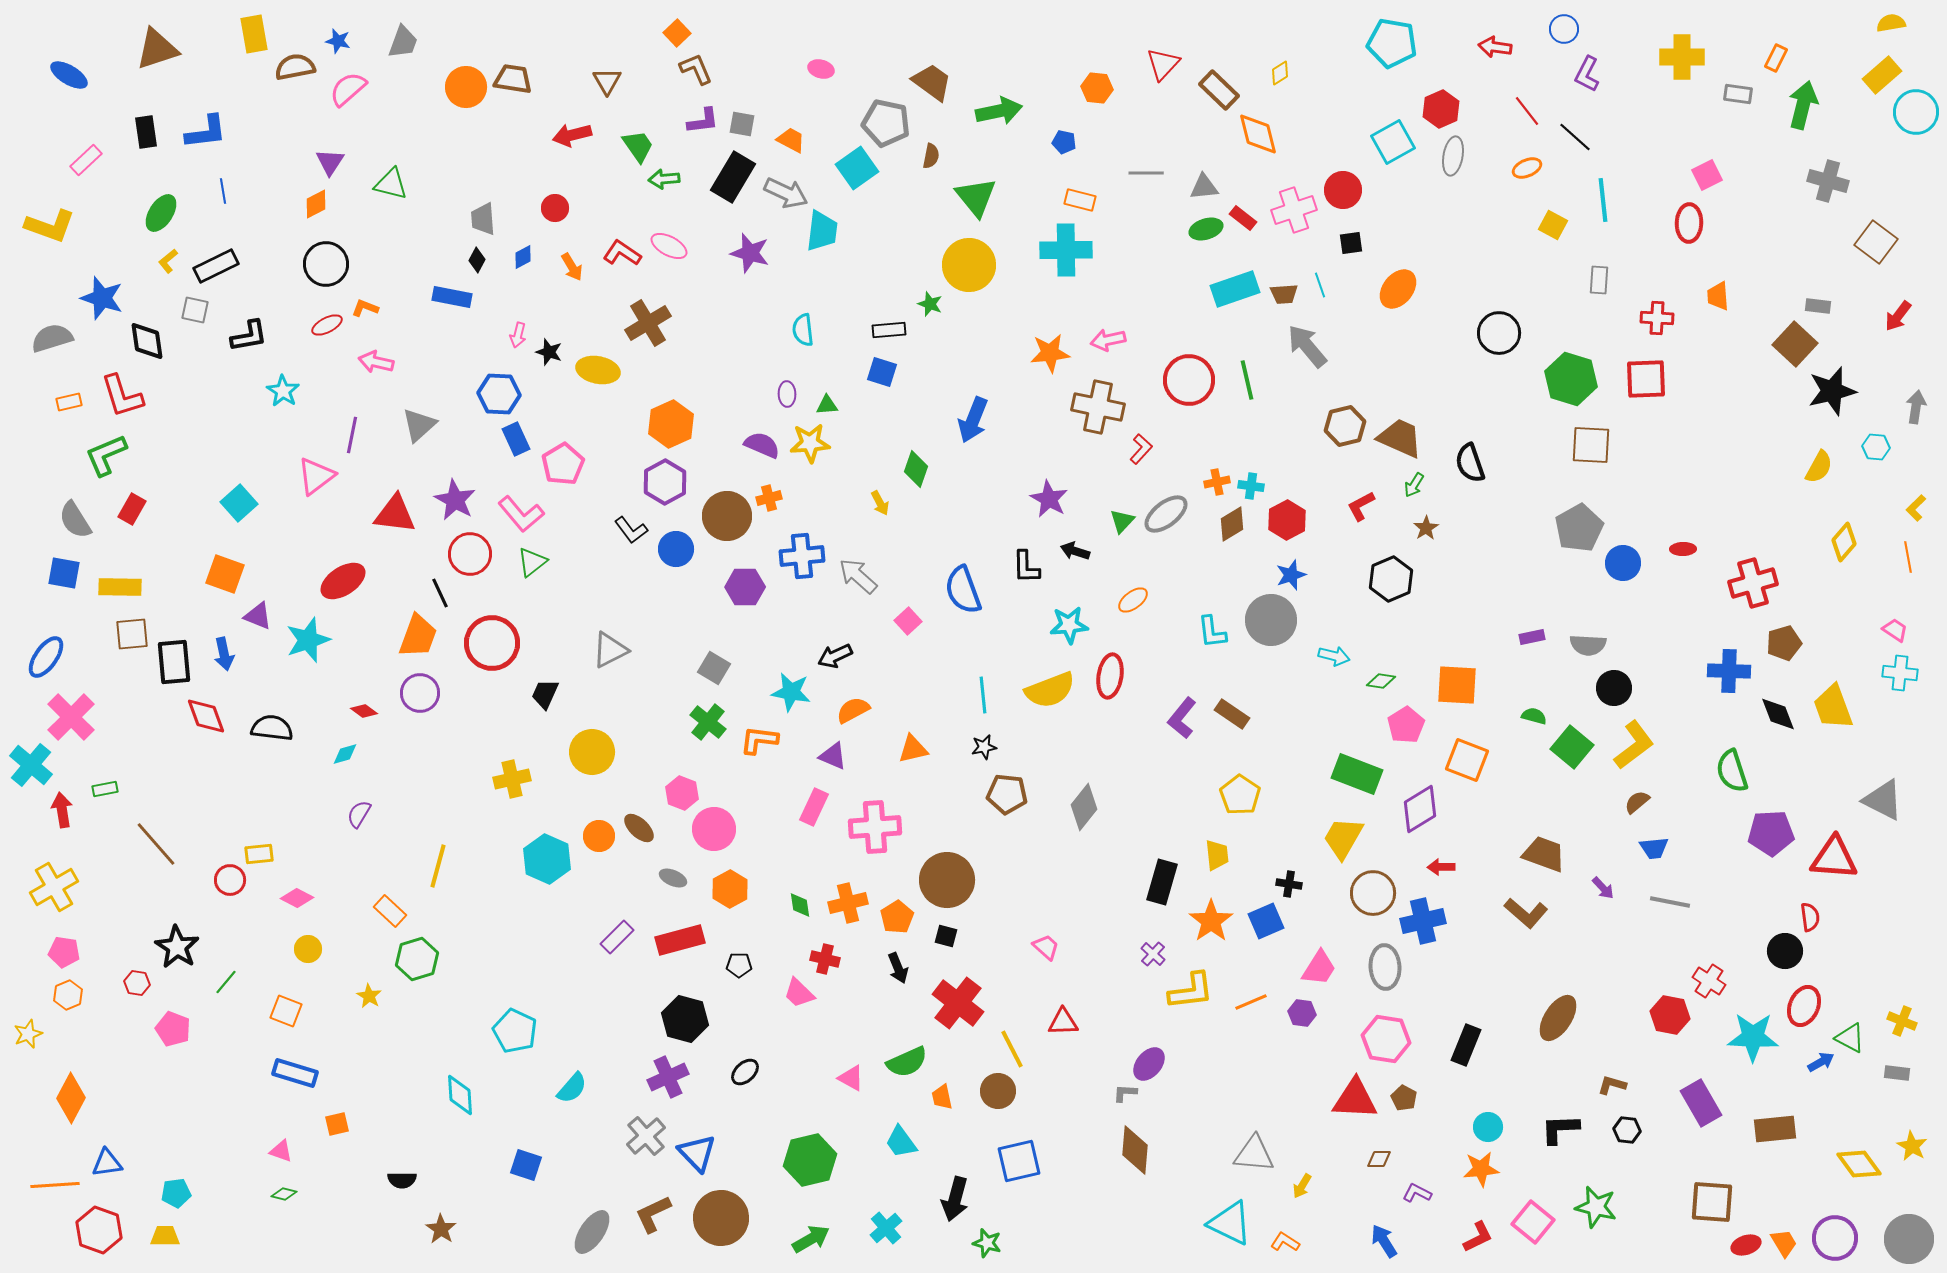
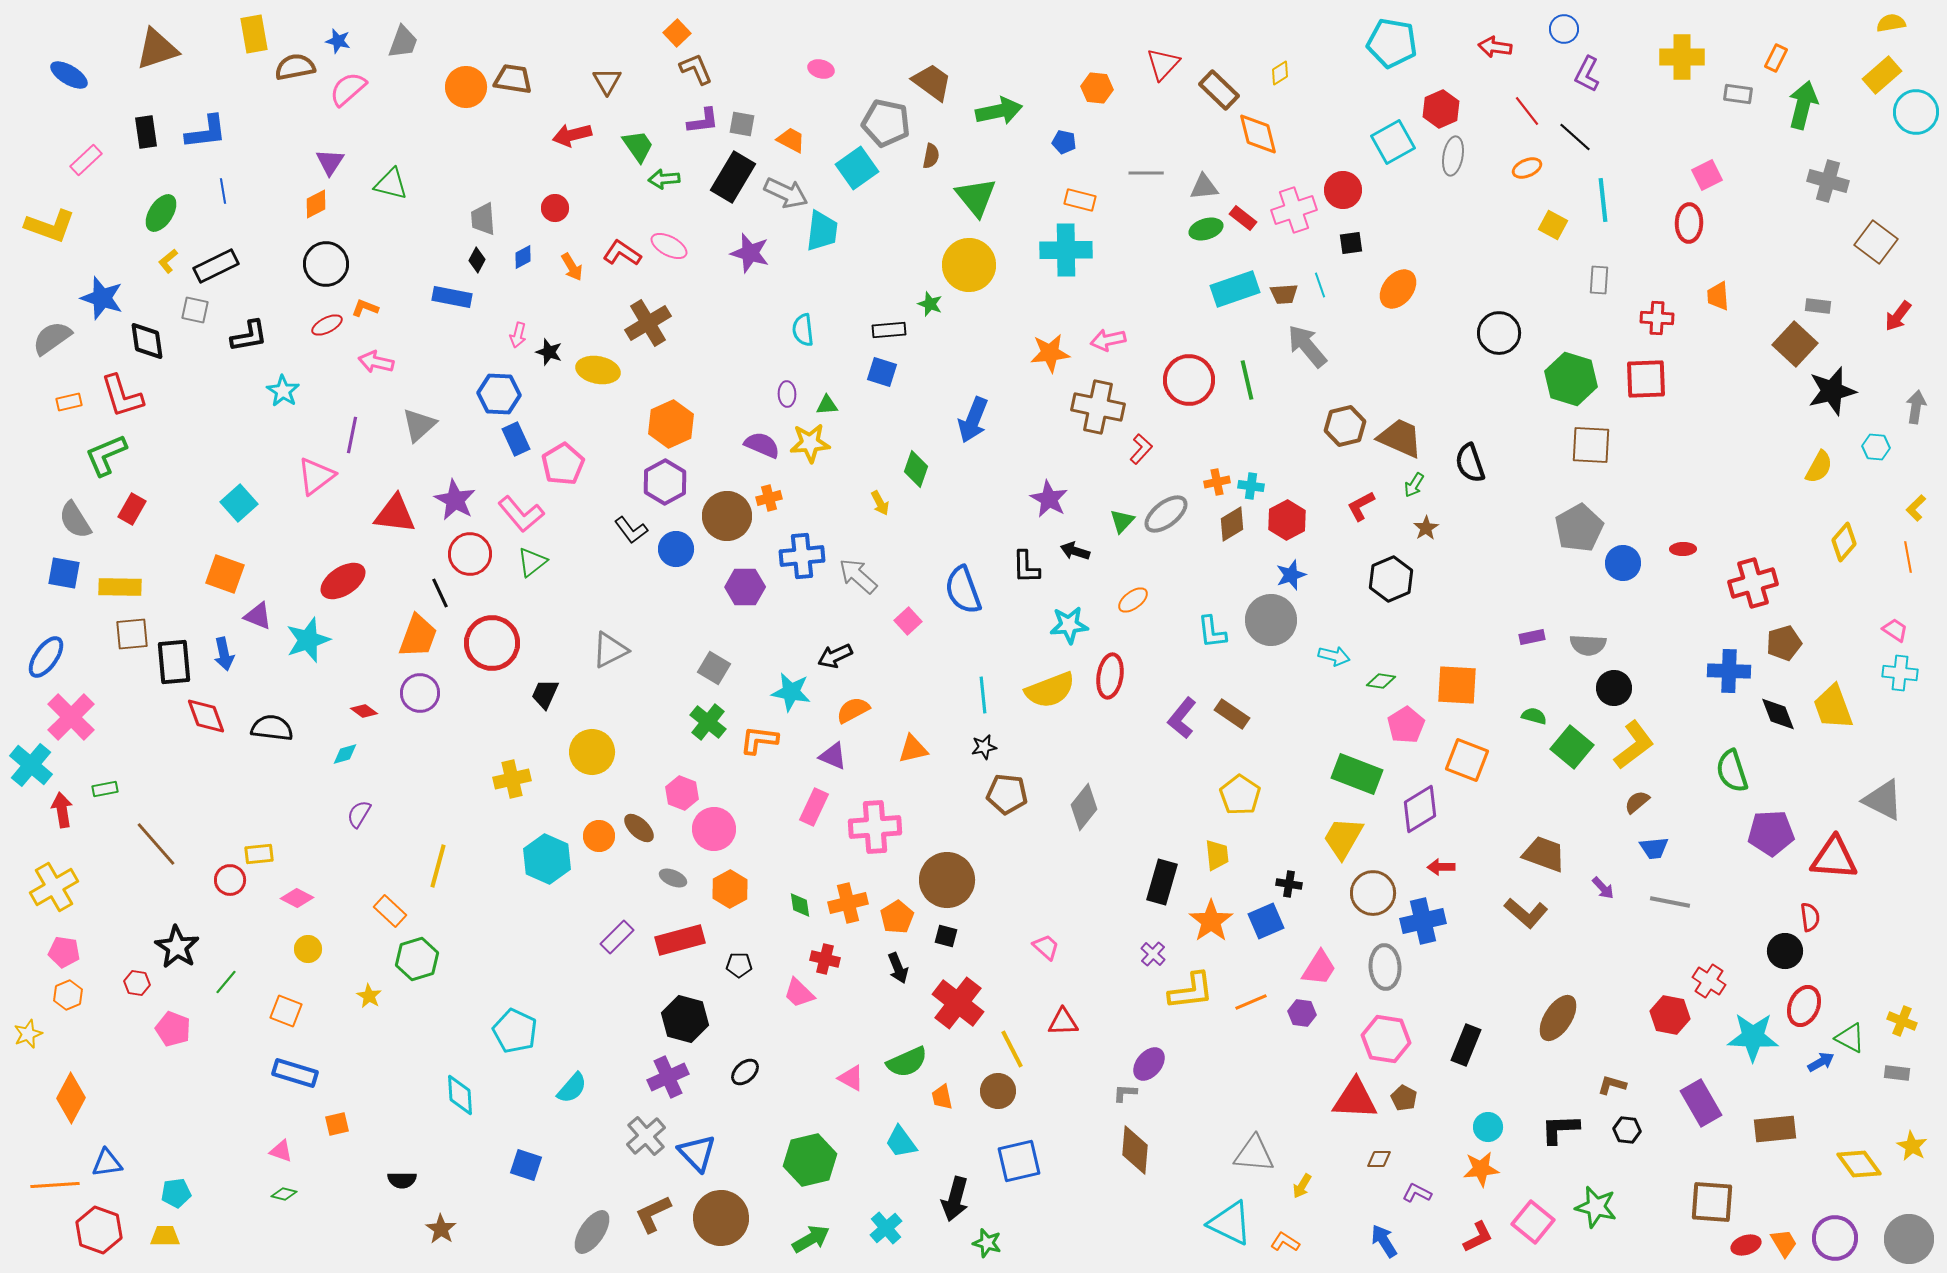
gray semicircle at (52, 338): rotated 18 degrees counterclockwise
